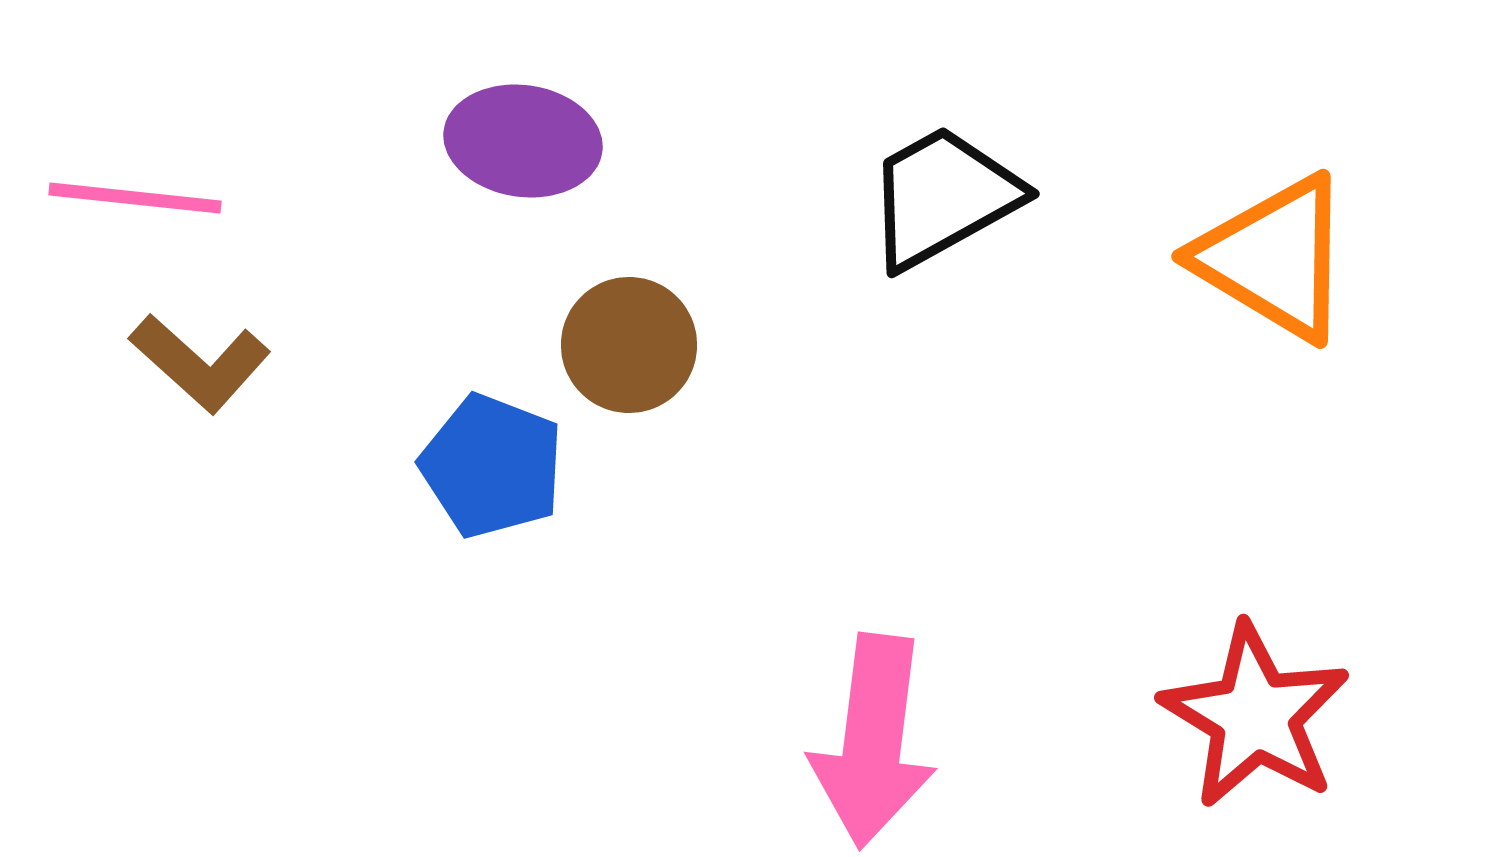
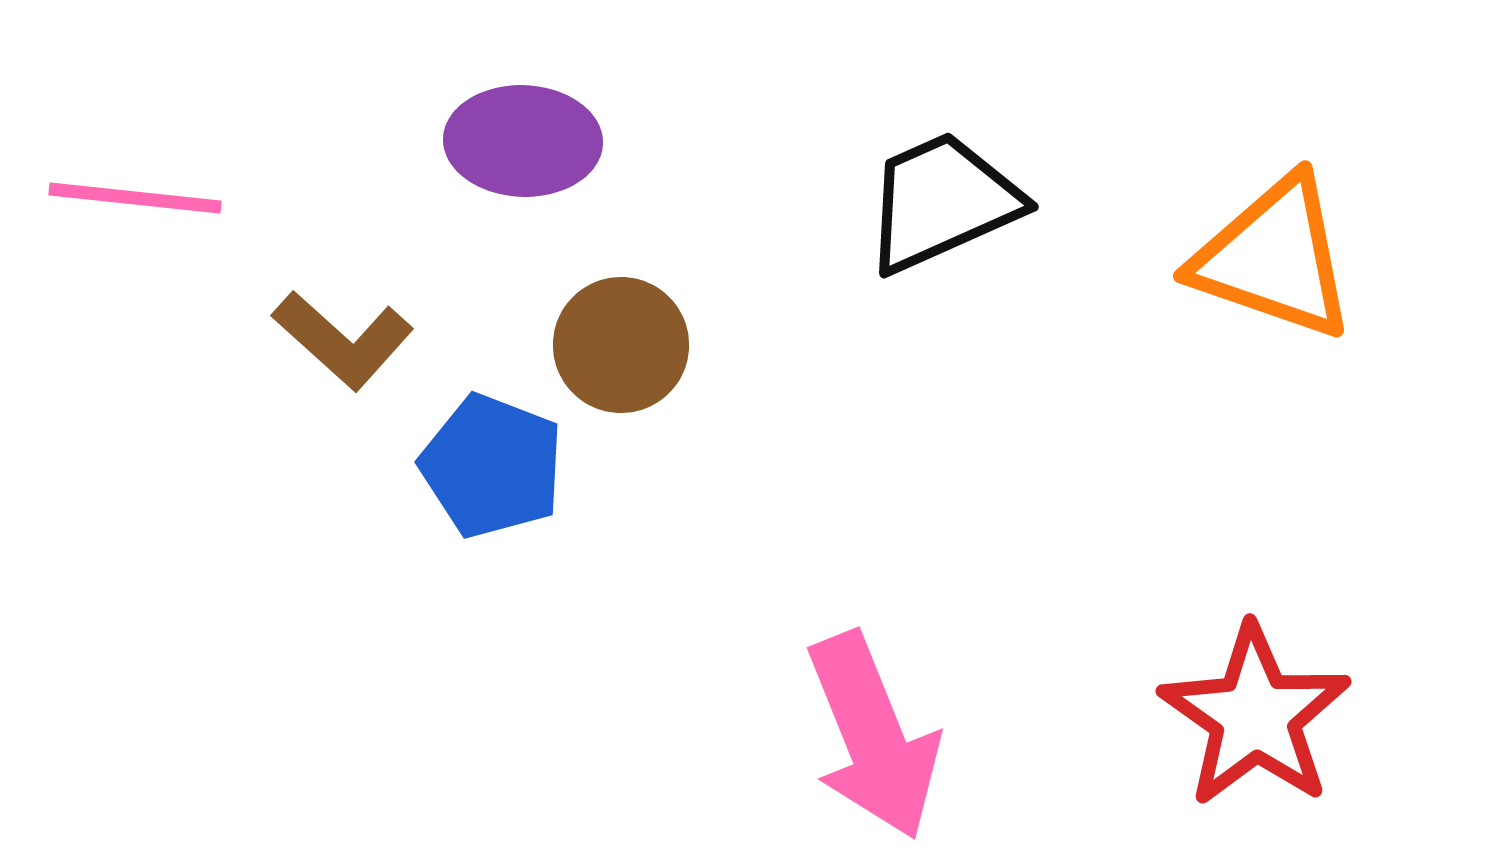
purple ellipse: rotated 6 degrees counterclockwise
black trapezoid: moved 1 px left, 5 px down; rotated 5 degrees clockwise
orange triangle: rotated 12 degrees counterclockwise
brown circle: moved 8 px left
brown L-shape: moved 143 px right, 23 px up
red star: rotated 4 degrees clockwise
pink arrow: moved 5 px up; rotated 29 degrees counterclockwise
